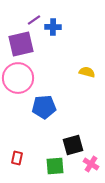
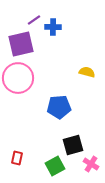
blue pentagon: moved 15 px right
green square: rotated 24 degrees counterclockwise
